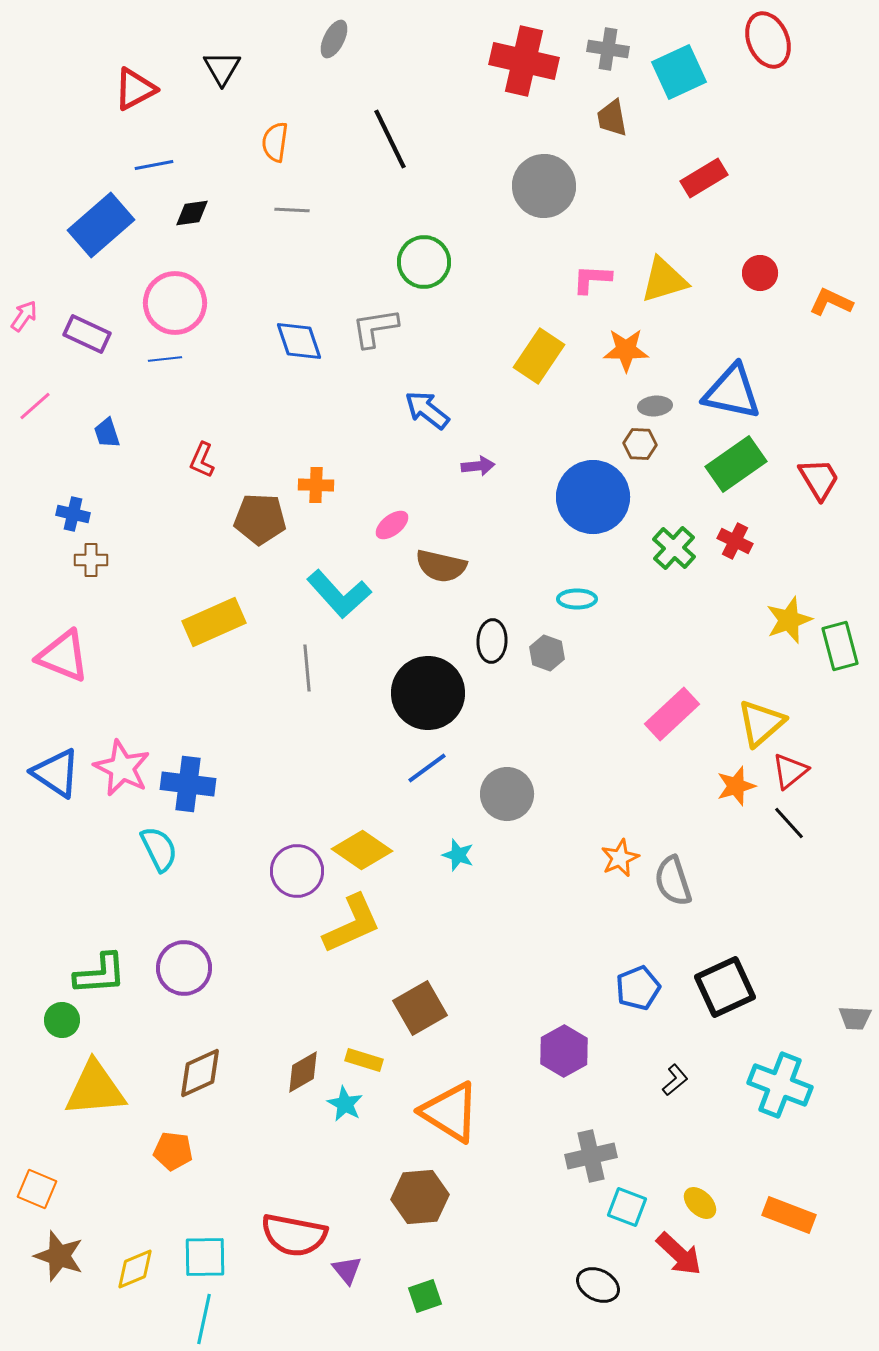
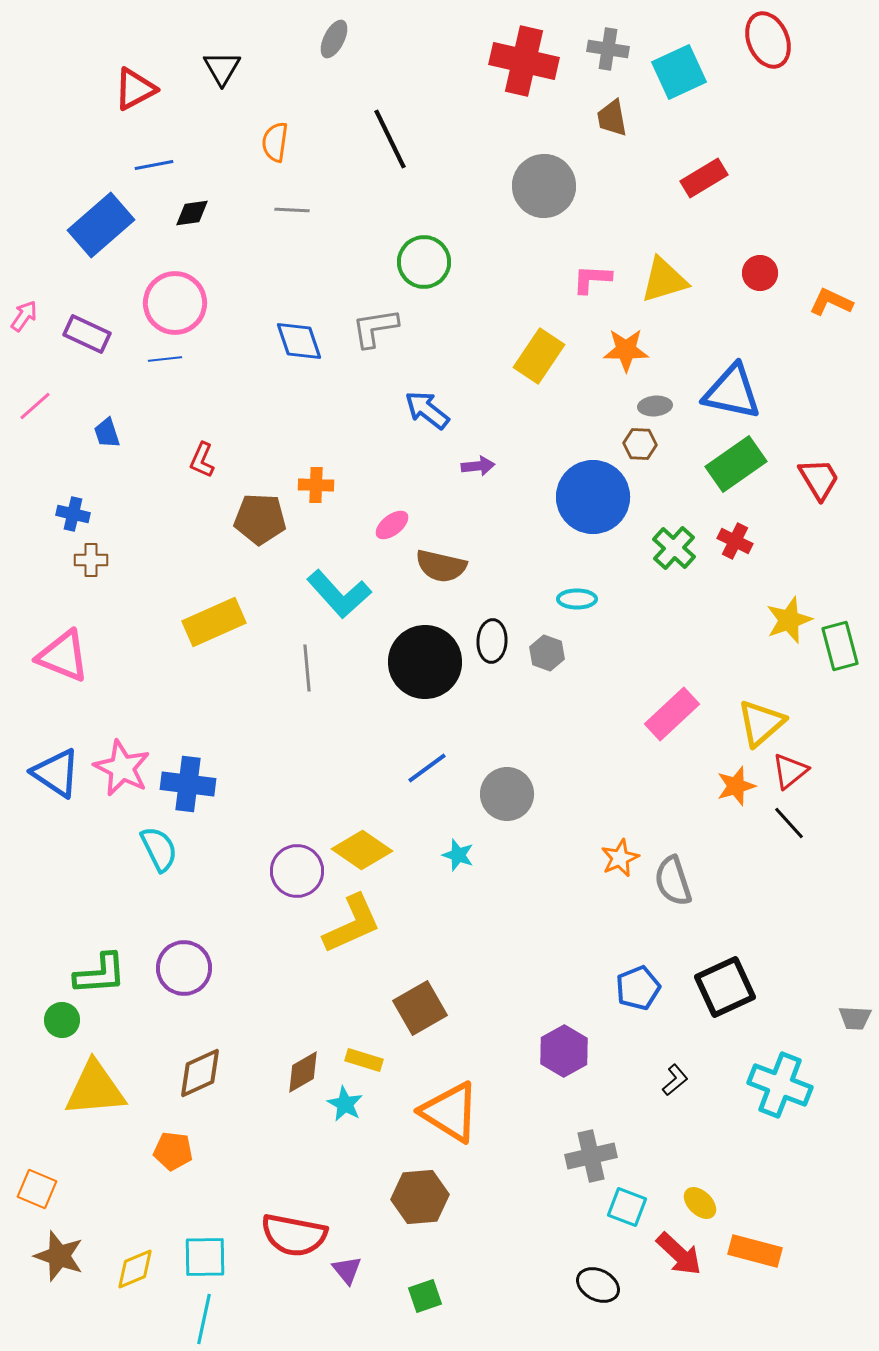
black circle at (428, 693): moved 3 px left, 31 px up
orange rectangle at (789, 1215): moved 34 px left, 36 px down; rotated 6 degrees counterclockwise
